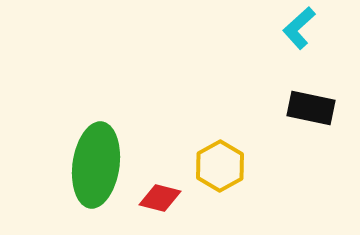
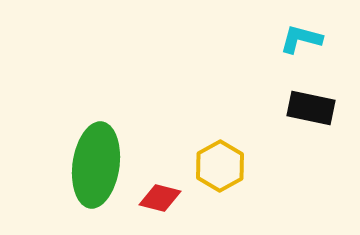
cyan L-shape: moved 2 px right, 11 px down; rotated 57 degrees clockwise
